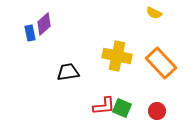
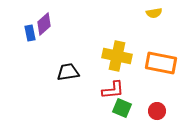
yellow semicircle: rotated 35 degrees counterclockwise
orange rectangle: rotated 36 degrees counterclockwise
red L-shape: moved 9 px right, 16 px up
